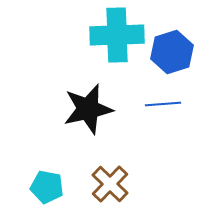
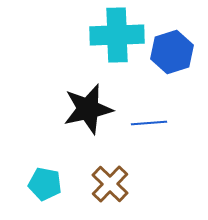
blue line: moved 14 px left, 19 px down
cyan pentagon: moved 2 px left, 3 px up
